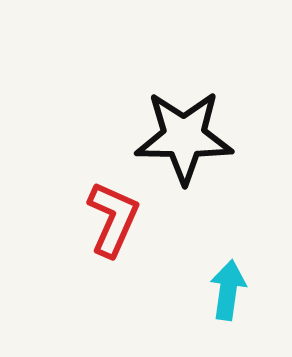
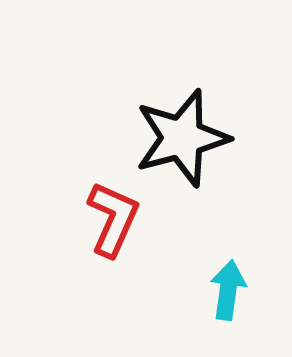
black star: moved 2 px left, 1 px down; rotated 16 degrees counterclockwise
